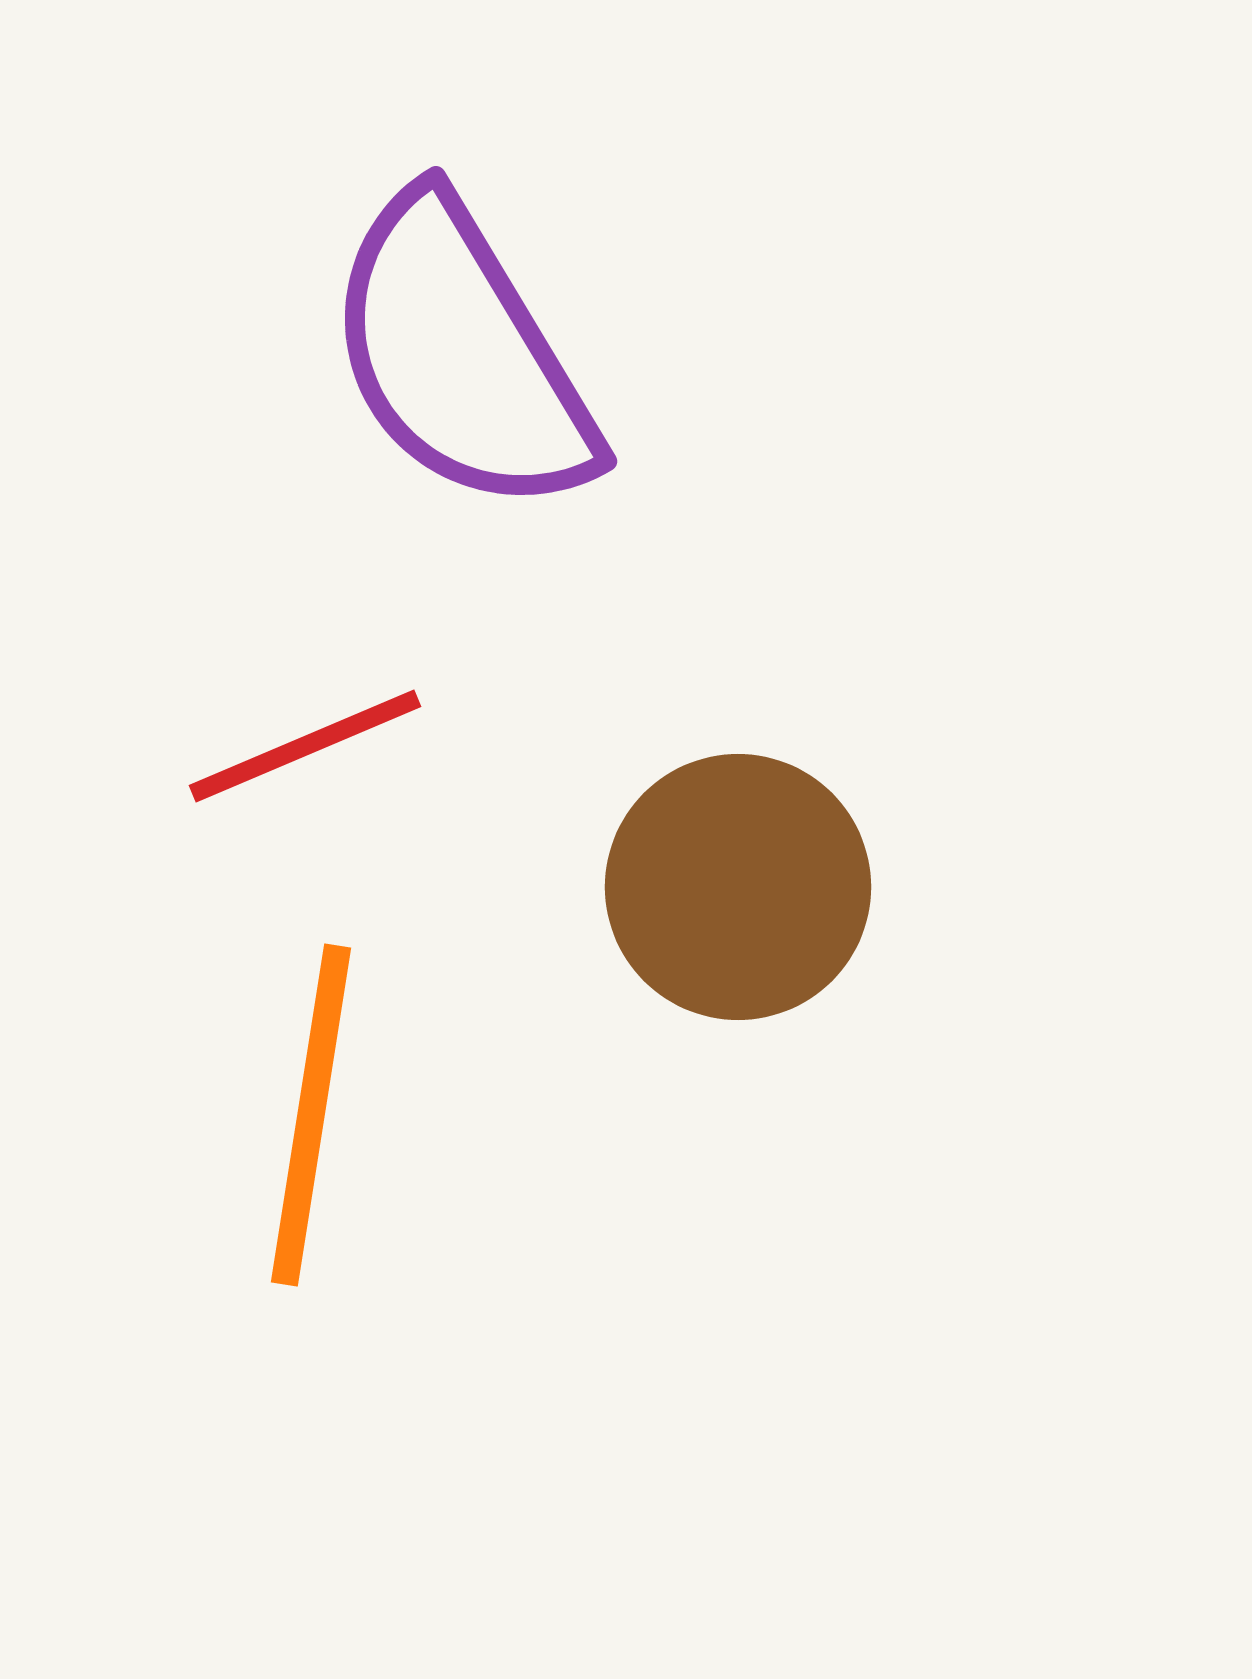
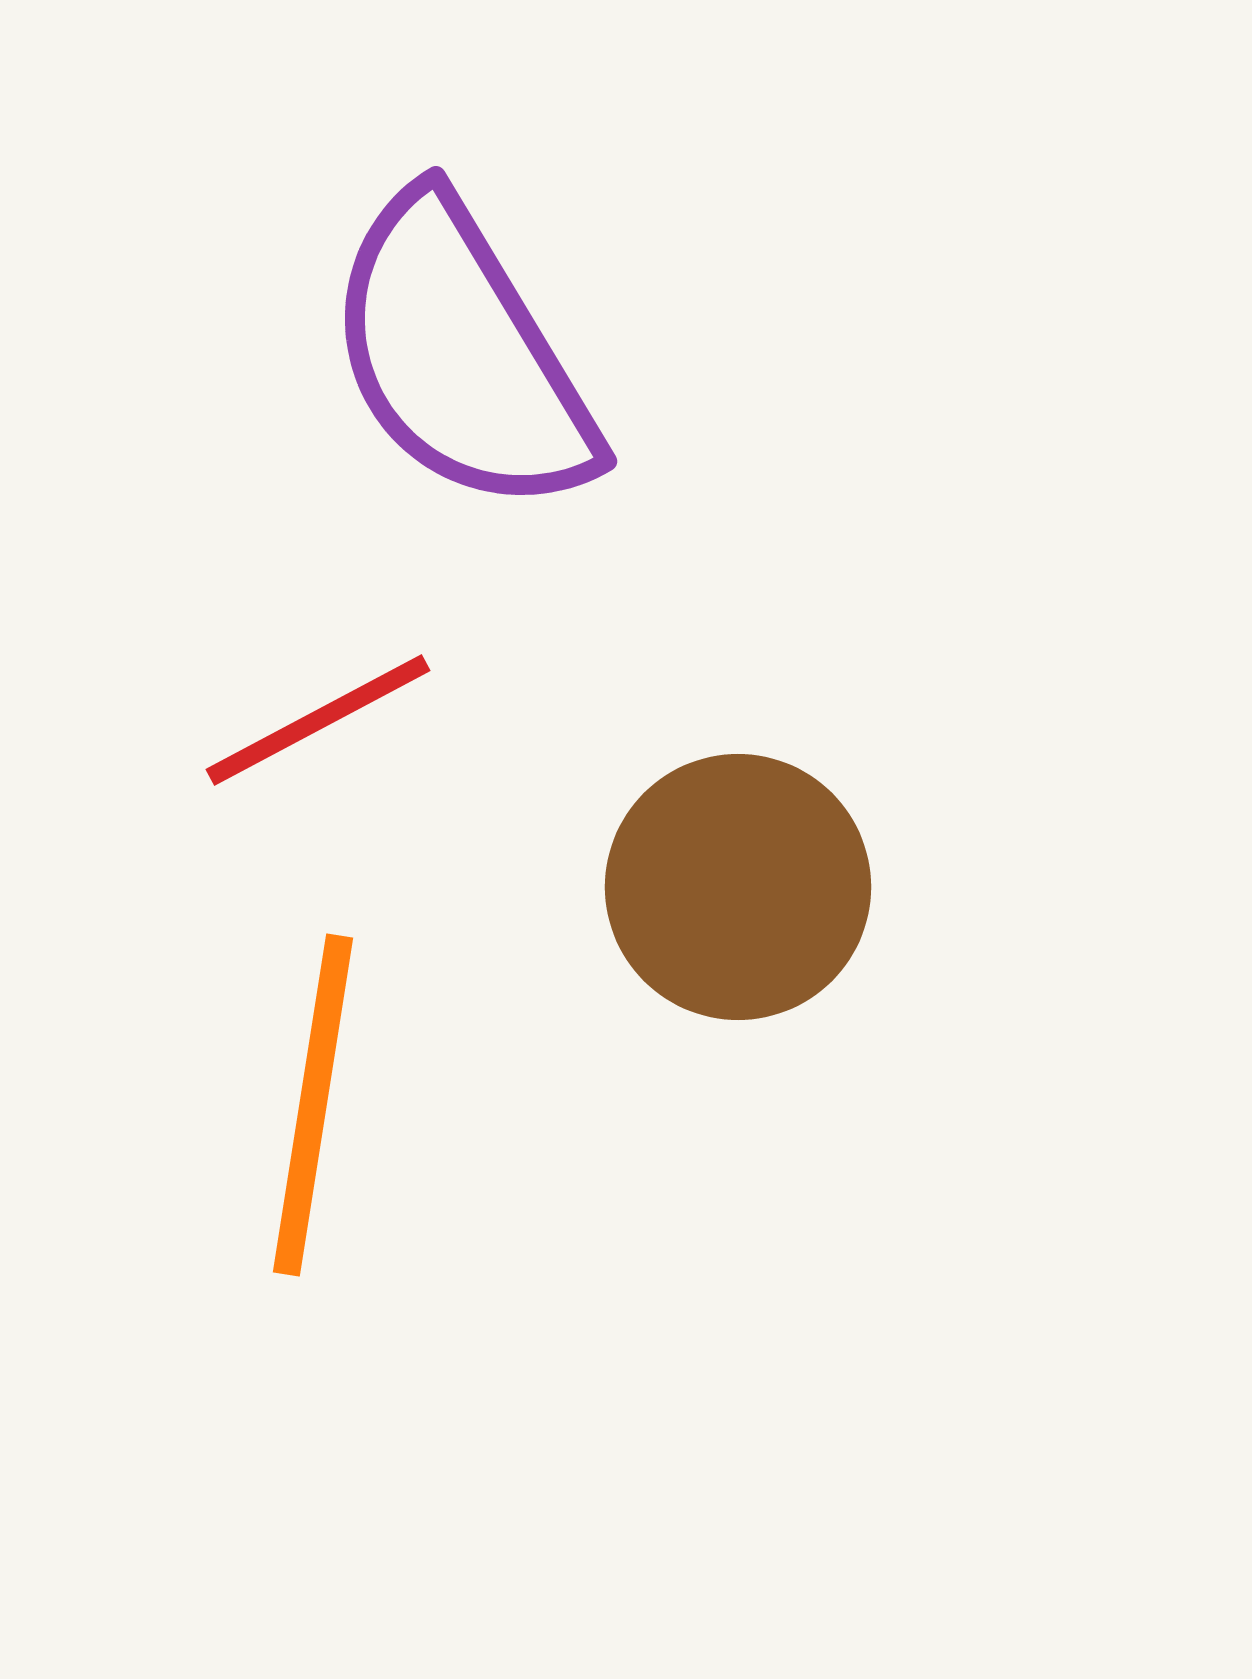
red line: moved 13 px right, 26 px up; rotated 5 degrees counterclockwise
orange line: moved 2 px right, 10 px up
